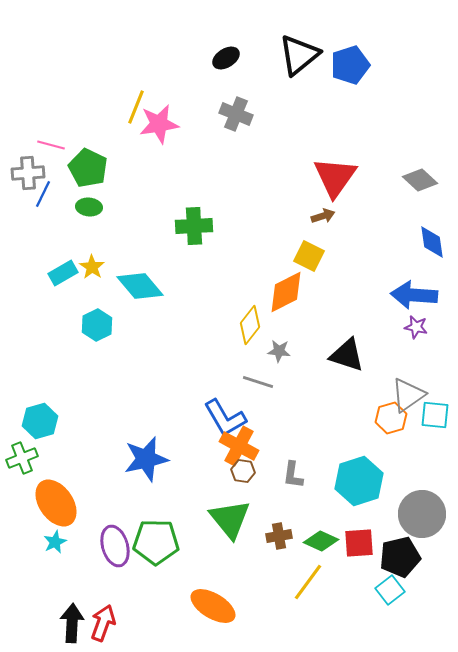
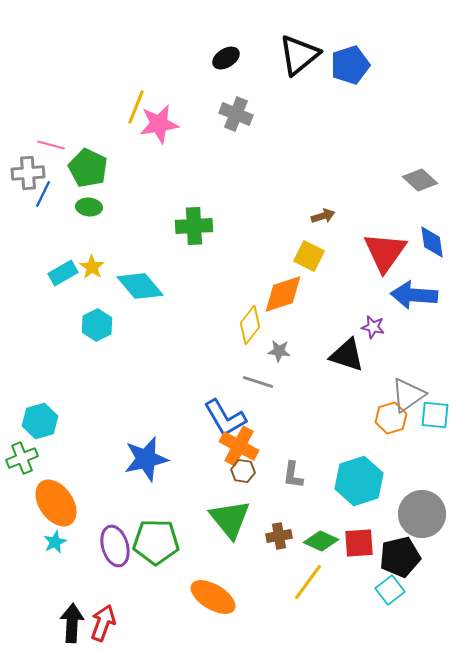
red triangle at (335, 177): moved 50 px right, 75 px down
orange diamond at (286, 292): moved 3 px left, 2 px down; rotated 9 degrees clockwise
purple star at (416, 327): moved 43 px left
orange ellipse at (213, 606): moved 9 px up
